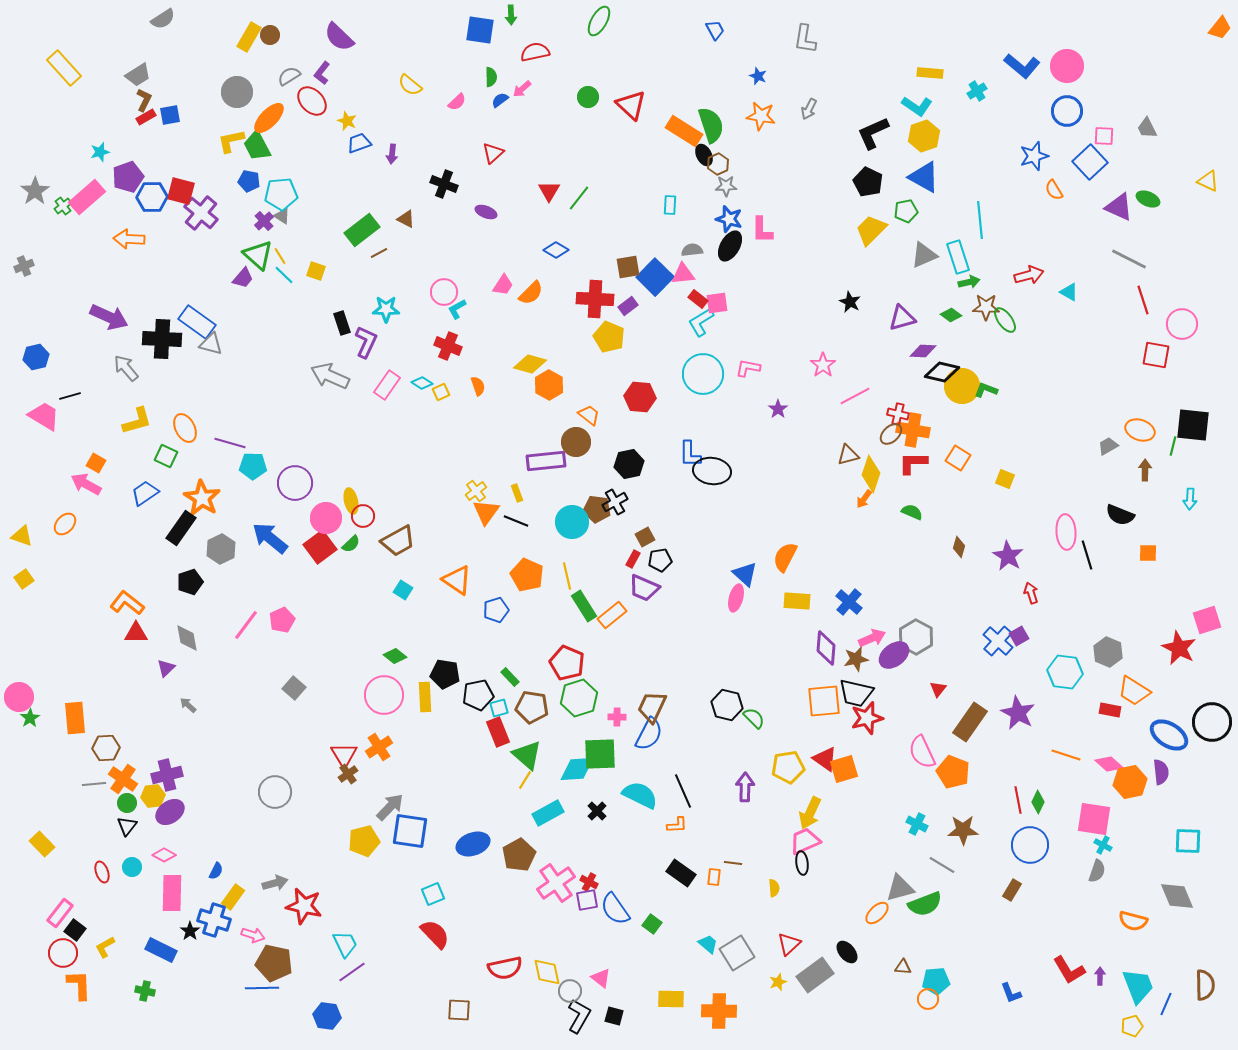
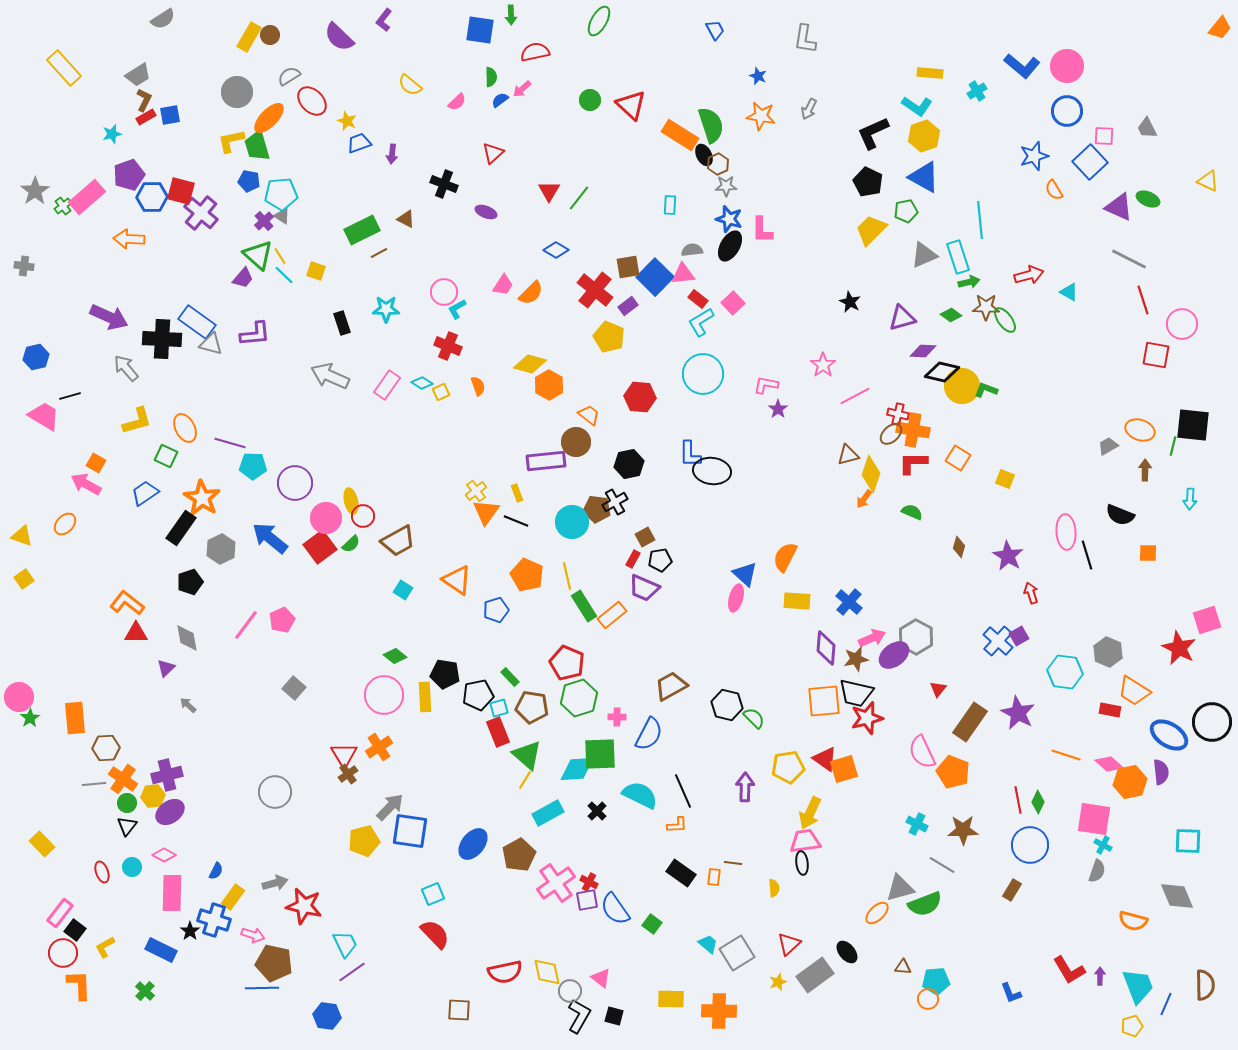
purple L-shape at (322, 73): moved 62 px right, 53 px up
green circle at (588, 97): moved 2 px right, 3 px down
orange rectangle at (684, 131): moved 4 px left, 4 px down
green trapezoid at (257, 146): rotated 12 degrees clockwise
cyan star at (100, 152): moved 12 px right, 18 px up
purple pentagon at (128, 177): moved 1 px right, 2 px up
green rectangle at (362, 230): rotated 12 degrees clockwise
gray cross at (24, 266): rotated 30 degrees clockwise
red cross at (595, 299): moved 9 px up; rotated 36 degrees clockwise
pink square at (717, 303): moved 16 px right; rotated 35 degrees counterclockwise
purple L-shape at (366, 342): moved 111 px left, 8 px up; rotated 60 degrees clockwise
pink L-shape at (748, 368): moved 18 px right, 17 px down
brown trapezoid at (652, 707): moved 19 px right, 21 px up; rotated 36 degrees clockwise
pink trapezoid at (805, 841): rotated 16 degrees clockwise
blue ellipse at (473, 844): rotated 32 degrees counterclockwise
red semicircle at (505, 968): moved 4 px down
green cross at (145, 991): rotated 30 degrees clockwise
